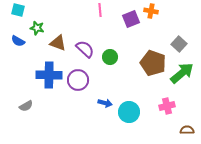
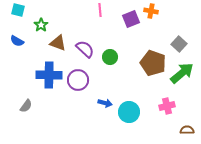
green star: moved 4 px right, 3 px up; rotated 24 degrees clockwise
blue semicircle: moved 1 px left
gray semicircle: rotated 24 degrees counterclockwise
